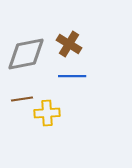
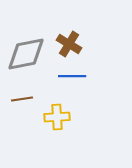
yellow cross: moved 10 px right, 4 px down
